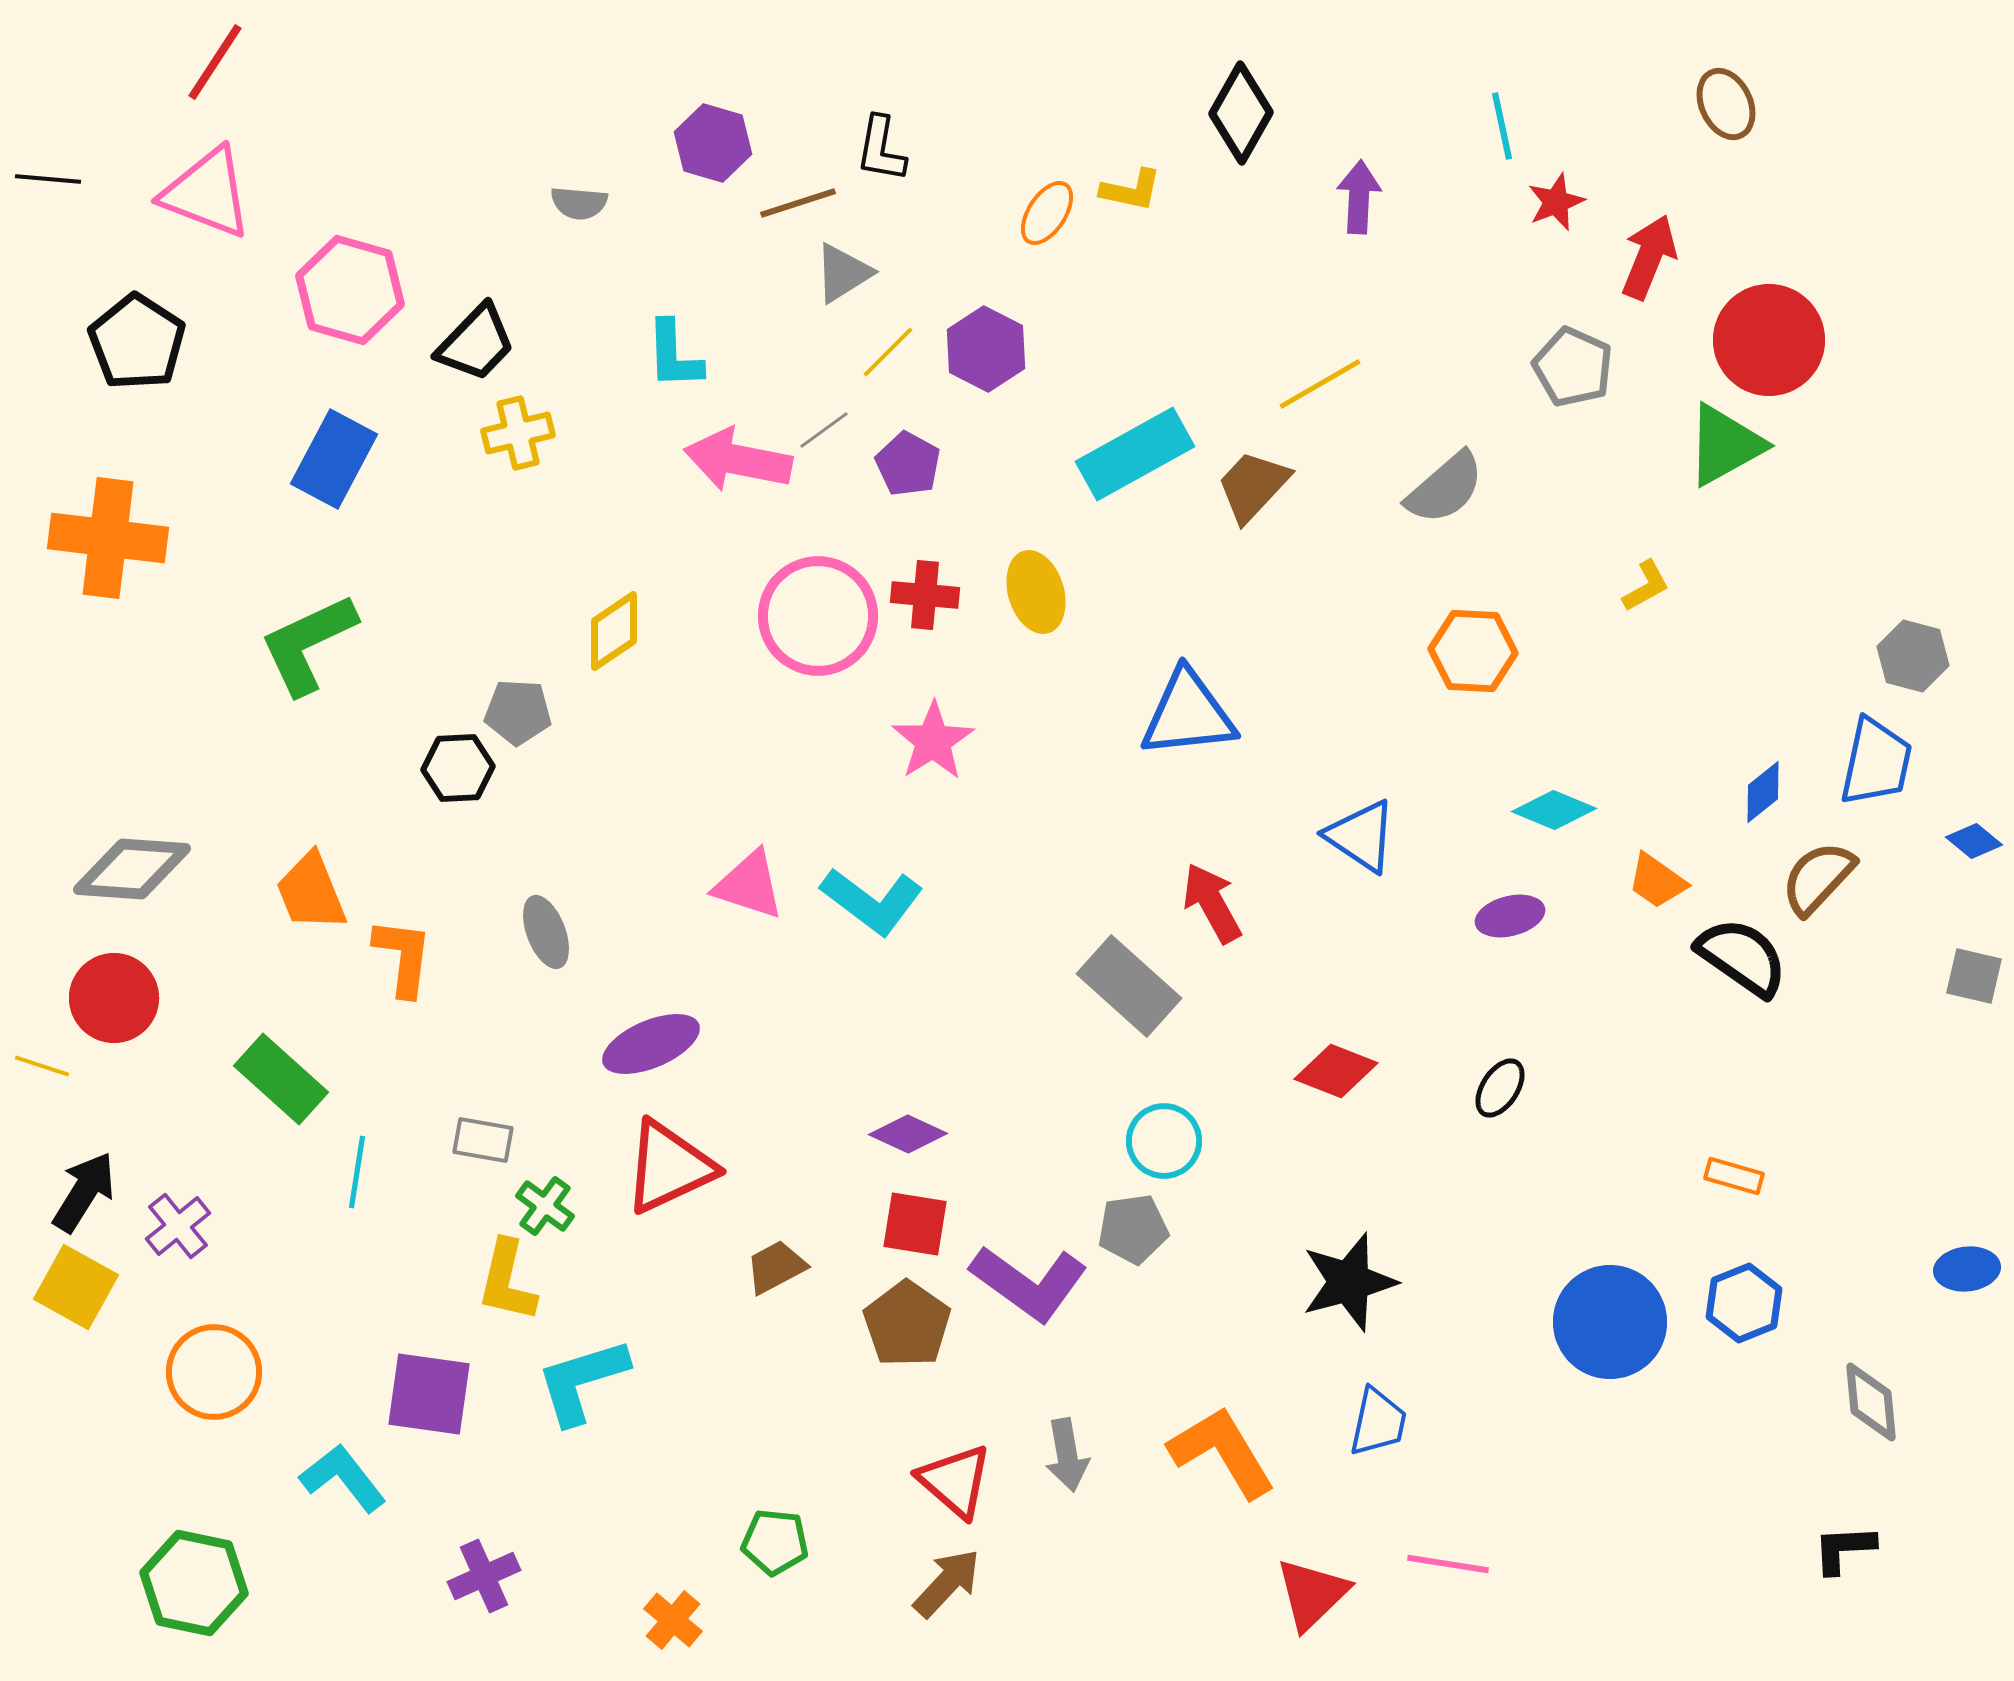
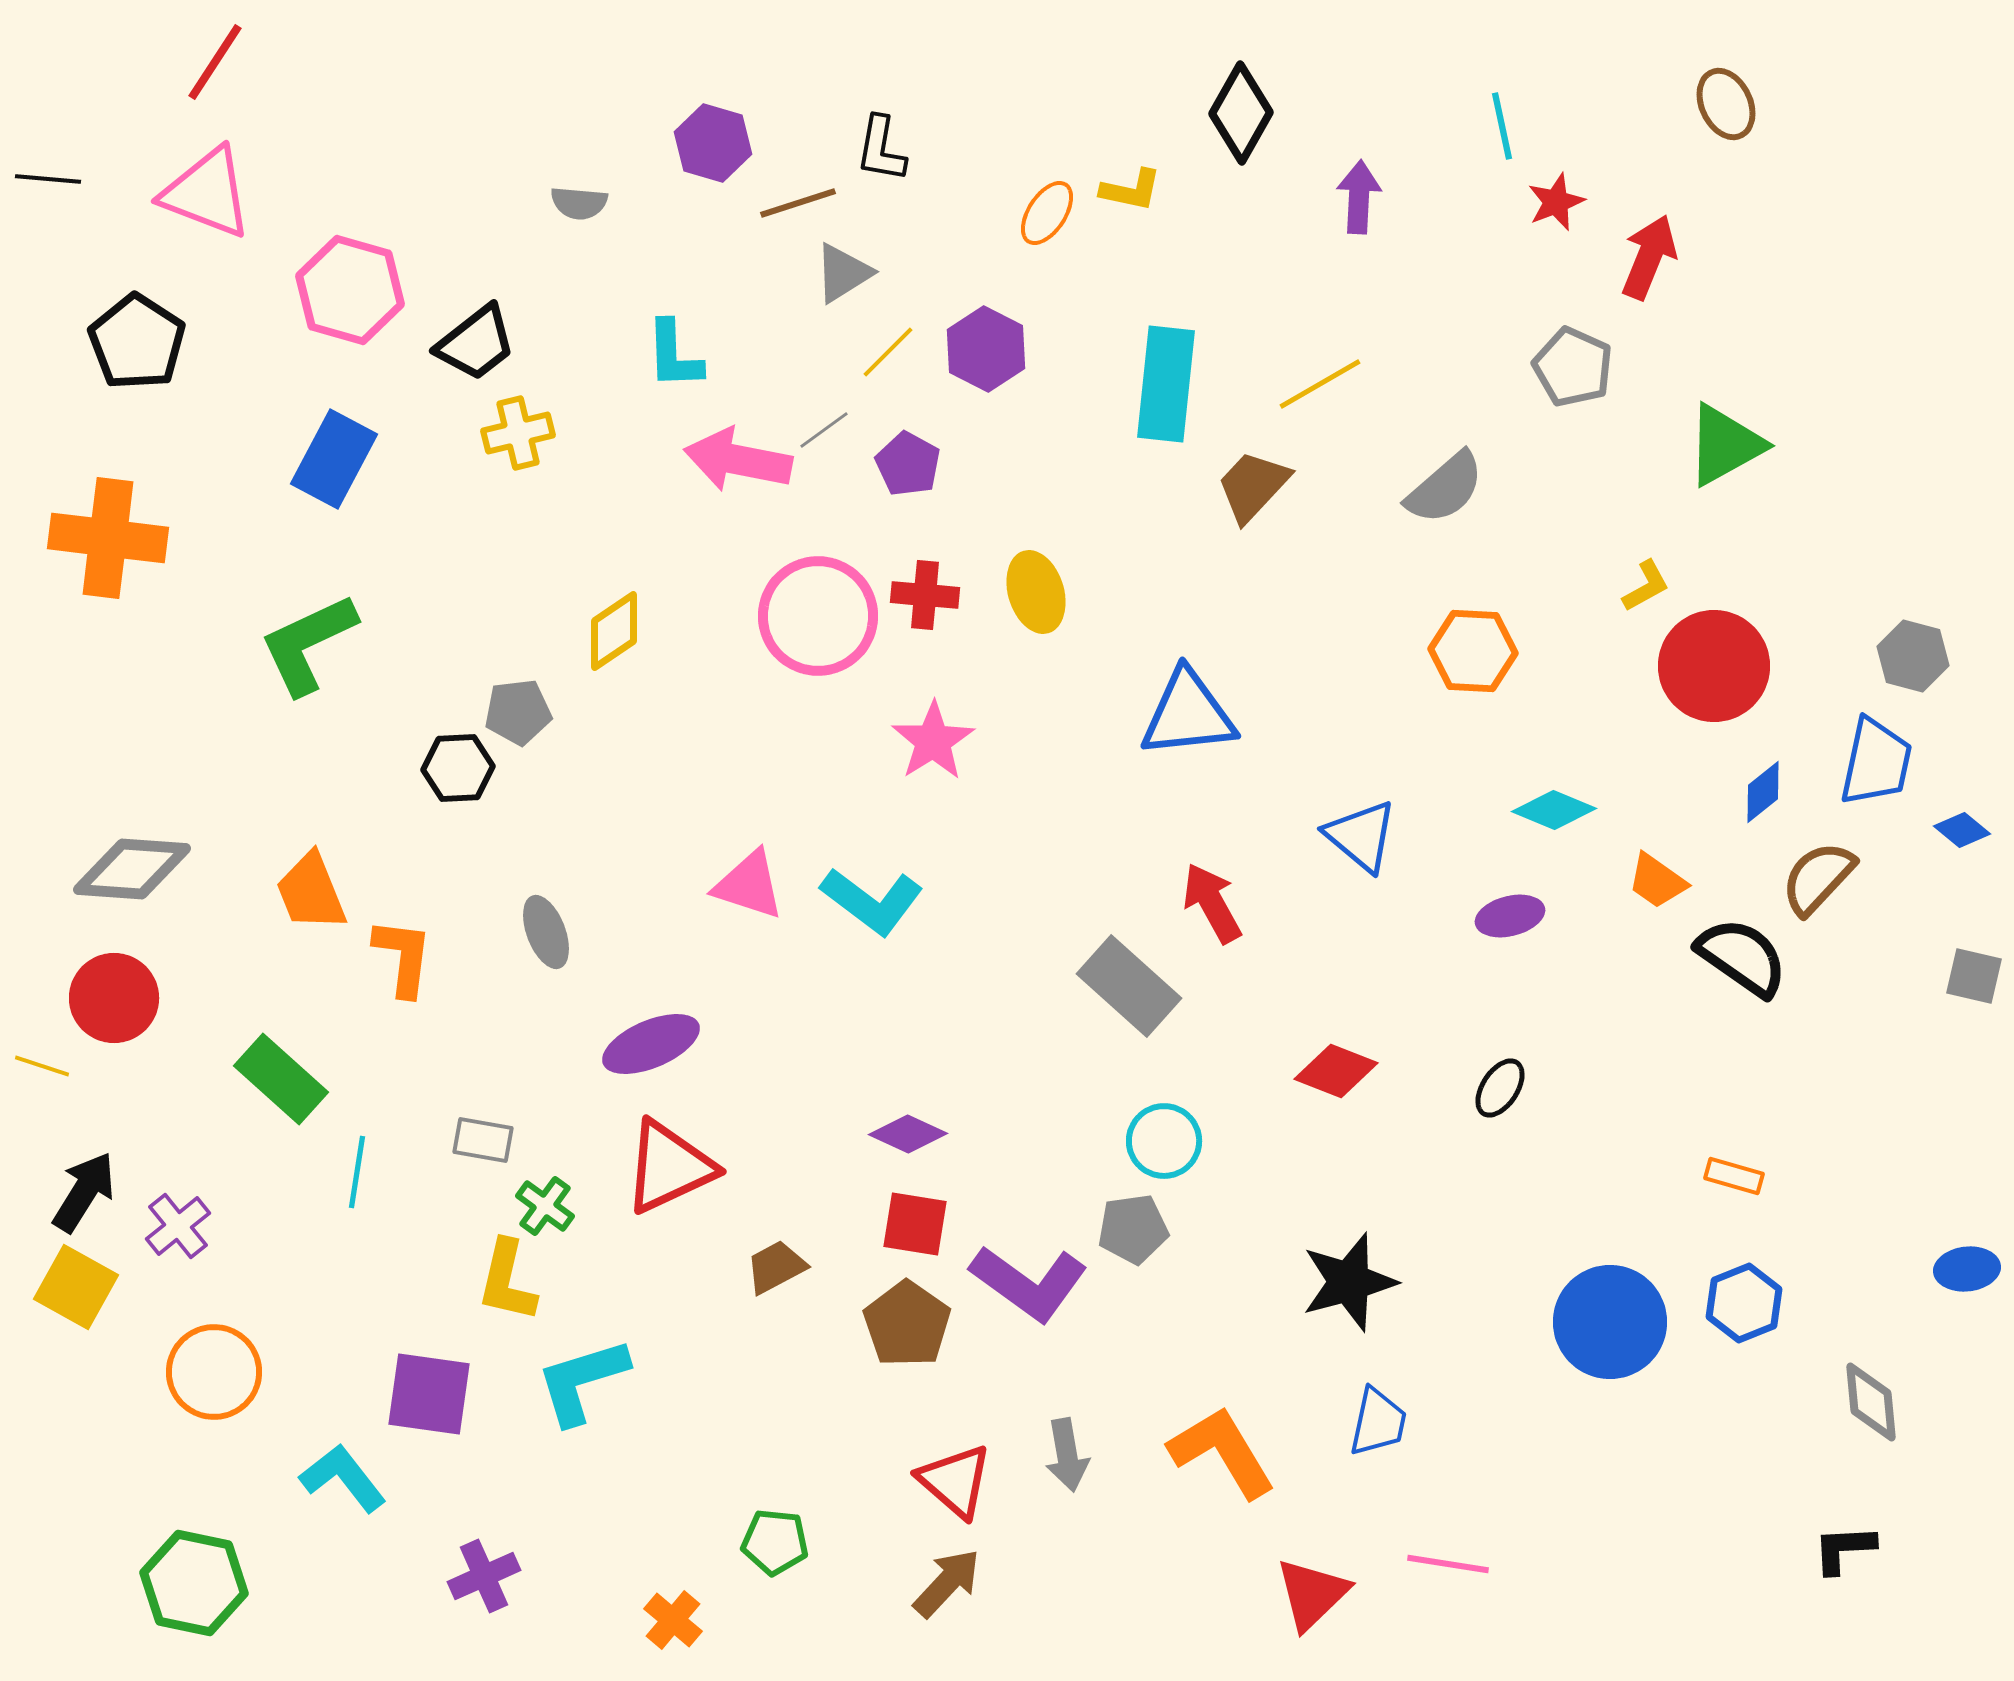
red circle at (1769, 340): moved 55 px left, 326 px down
black trapezoid at (476, 343): rotated 8 degrees clockwise
cyan rectangle at (1135, 454): moved 31 px right, 70 px up; rotated 55 degrees counterclockwise
gray pentagon at (518, 712): rotated 10 degrees counterclockwise
blue triangle at (1361, 836): rotated 6 degrees clockwise
blue diamond at (1974, 841): moved 12 px left, 11 px up
